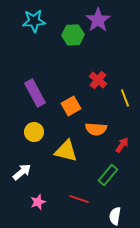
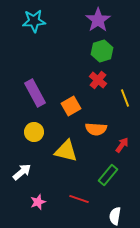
green hexagon: moved 29 px right, 16 px down; rotated 15 degrees counterclockwise
